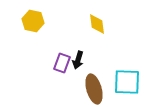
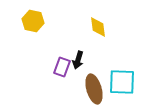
yellow diamond: moved 1 px right, 3 px down
purple rectangle: moved 4 px down
cyan square: moved 5 px left
